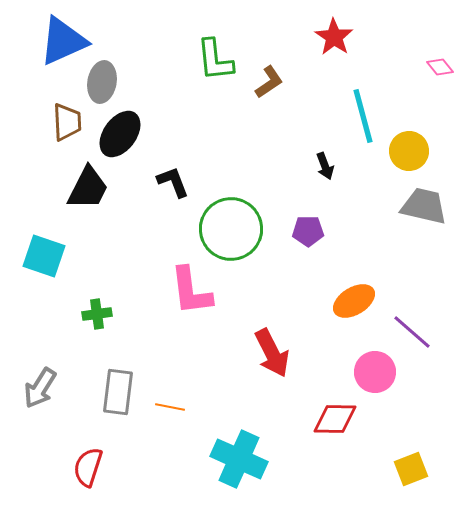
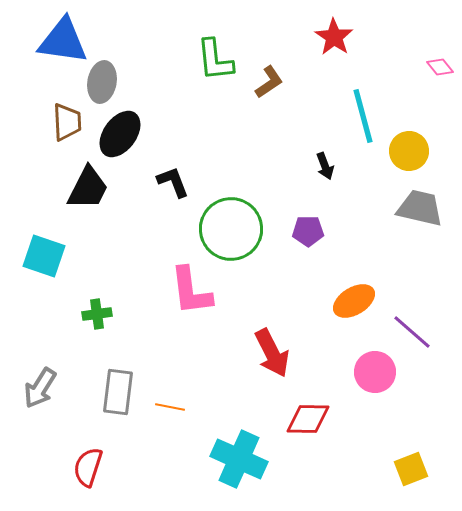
blue triangle: rotated 32 degrees clockwise
gray trapezoid: moved 4 px left, 2 px down
red diamond: moved 27 px left
